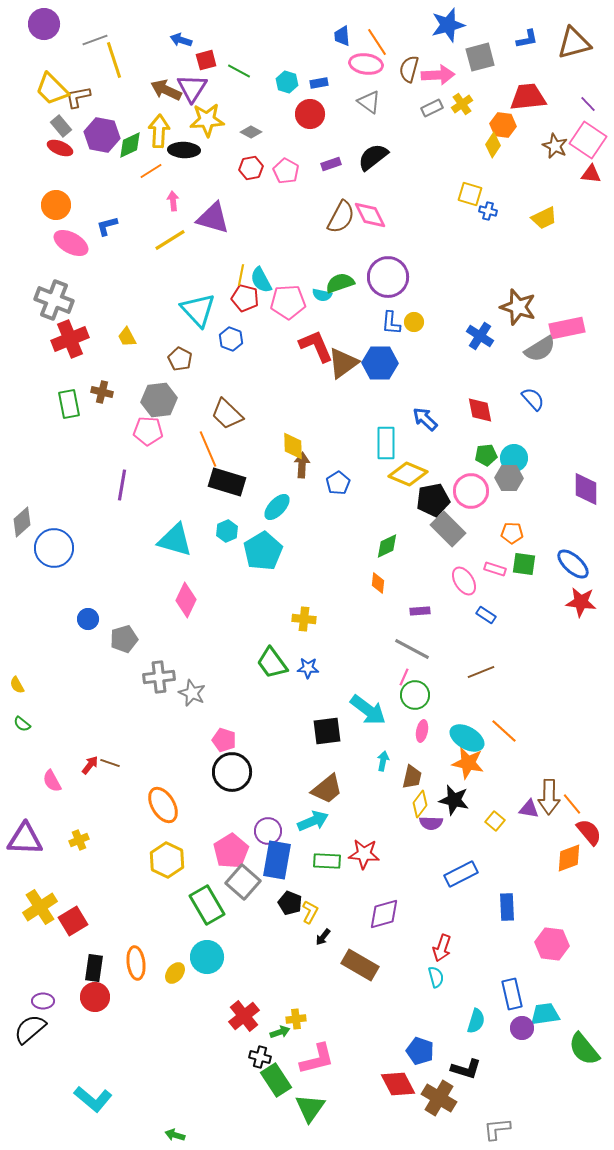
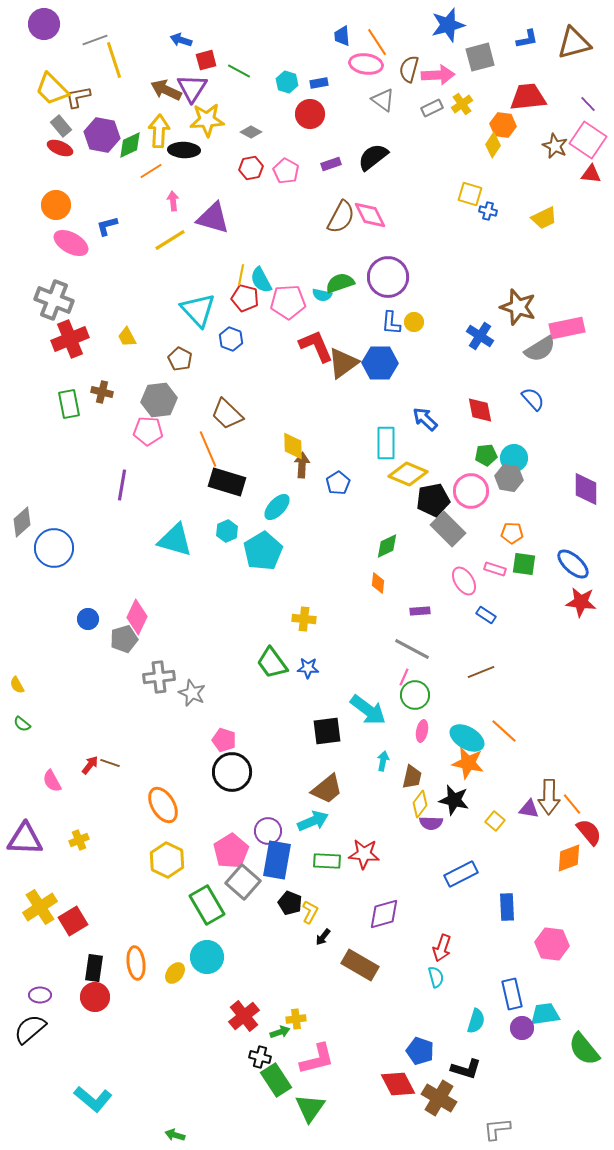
gray triangle at (369, 102): moved 14 px right, 2 px up
gray hexagon at (509, 478): rotated 8 degrees clockwise
pink diamond at (186, 600): moved 49 px left, 17 px down
purple ellipse at (43, 1001): moved 3 px left, 6 px up
